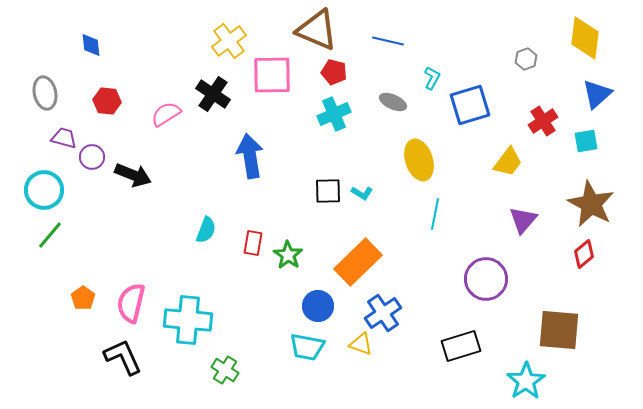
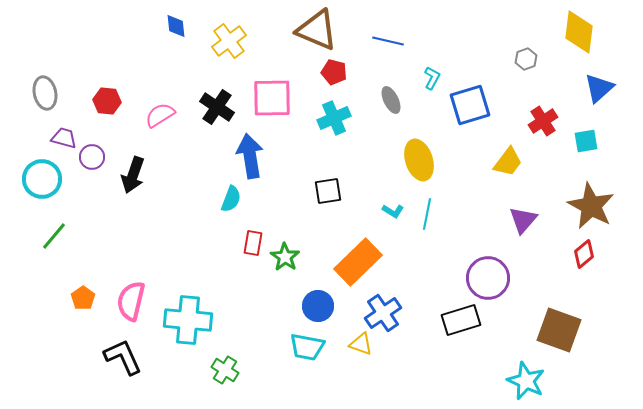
yellow diamond at (585, 38): moved 6 px left, 6 px up
blue diamond at (91, 45): moved 85 px right, 19 px up
pink square at (272, 75): moved 23 px down
black cross at (213, 94): moved 4 px right, 13 px down
blue triangle at (597, 94): moved 2 px right, 6 px up
gray ellipse at (393, 102): moved 2 px left, 2 px up; rotated 40 degrees clockwise
pink semicircle at (166, 114): moved 6 px left, 1 px down
cyan cross at (334, 114): moved 4 px down
black arrow at (133, 175): rotated 87 degrees clockwise
cyan circle at (44, 190): moved 2 px left, 11 px up
black square at (328, 191): rotated 8 degrees counterclockwise
cyan L-shape at (362, 193): moved 31 px right, 18 px down
brown star at (591, 204): moved 2 px down
cyan line at (435, 214): moved 8 px left
cyan semicircle at (206, 230): moved 25 px right, 31 px up
green line at (50, 235): moved 4 px right, 1 px down
green star at (288, 255): moved 3 px left, 2 px down
purple circle at (486, 279): moved 2 px right, 1 px up
pink semicircle at (131, 303): moved 2 px up
brown square at (559, 330): rotated 15 degrees clockwise
black rectangle at (461, 346): moved 26 px up
cyan star at (526, 381): rotated 15 degrees counterclockwise
